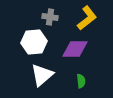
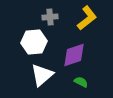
gray cross: rotated 14 degrees counterclockwise
purple diamond: moved 1 px left, 6 px down; rotated 20 degrees counterclockwise
green semicircle: moved 1 px down; rotated 56 degrees counterclockwise
